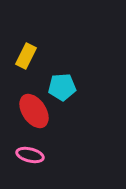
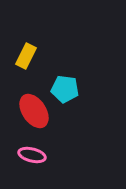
cyan pentagon: moved 3 px right, 2 px down; rotated 12 degrees clockwise
pink ellipse: moved 2 px right
